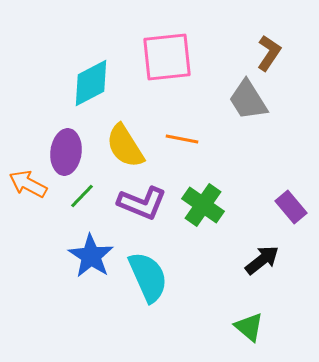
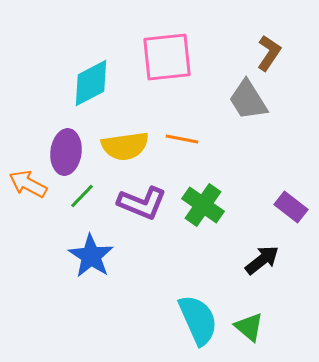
yellow semicircle: rotated 66 degrees counterclockwise
purple rectangle: rotated 12 degrees counterclockwise
cyan semicircle: moved 50 px right, 43 px down
